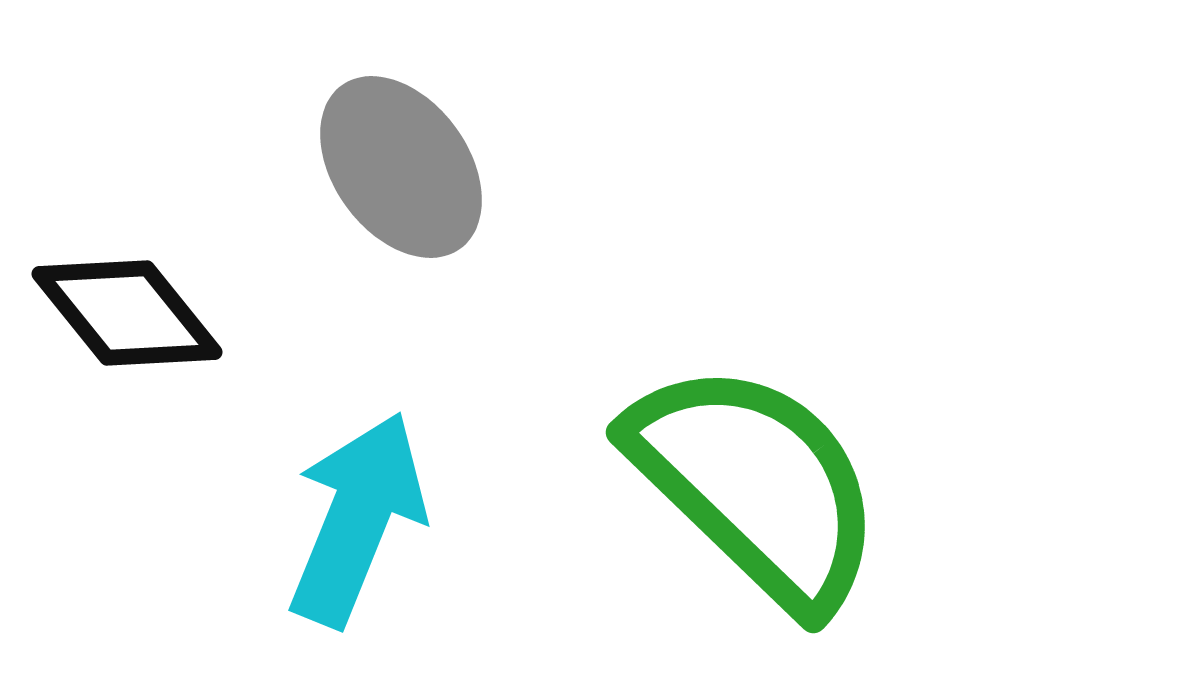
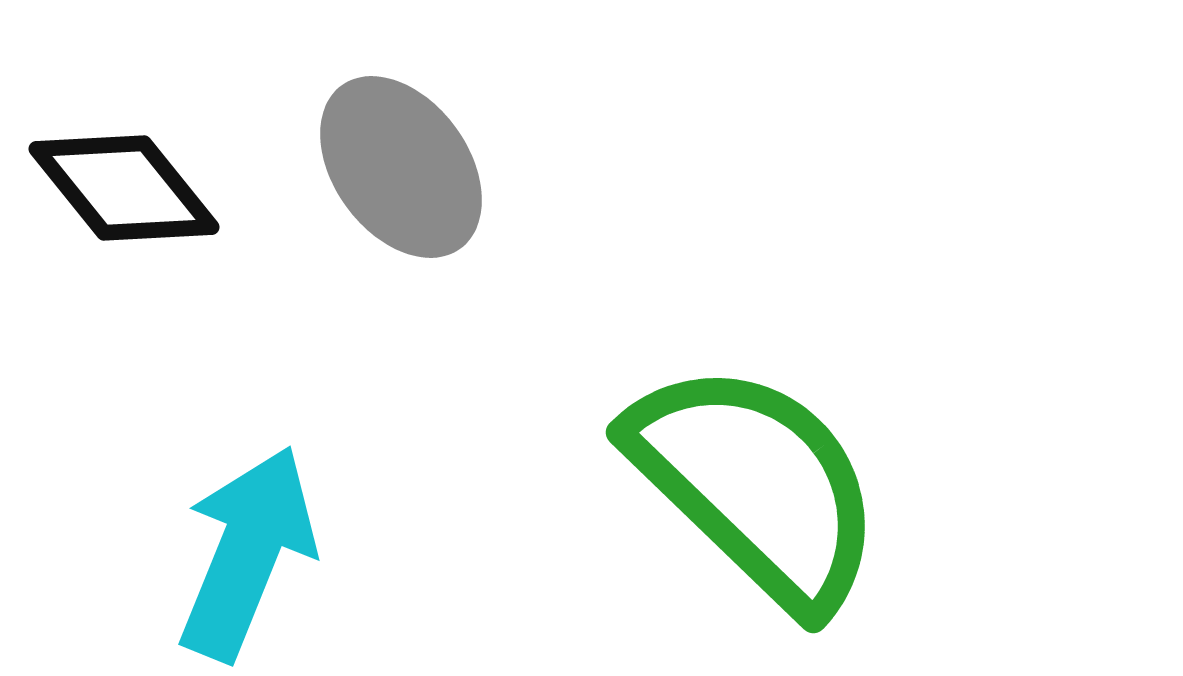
black diamond: moved 3 px left, 125 px up
cyan arrow: moved 110 px left, 34 px down
